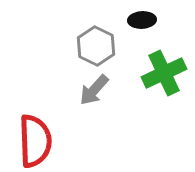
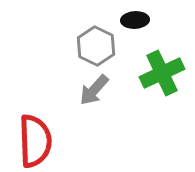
black ellipse: moved 7 px left
green cross: moved 2 px left
